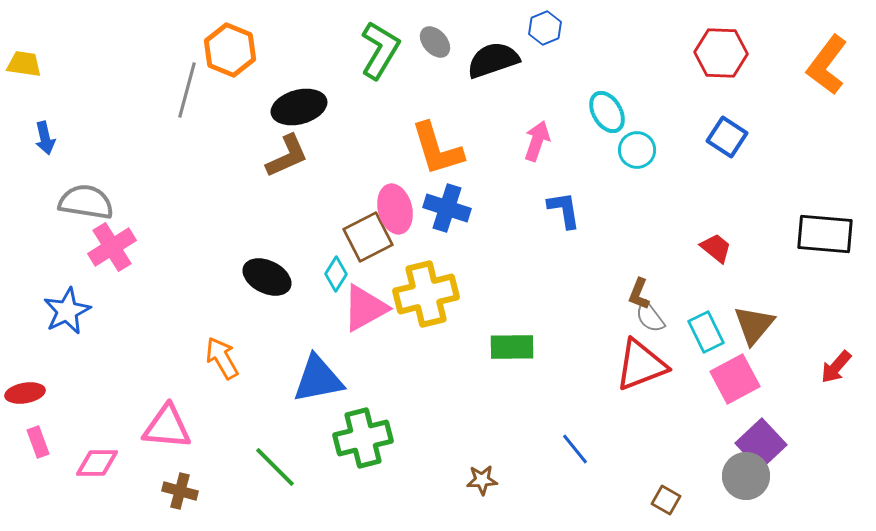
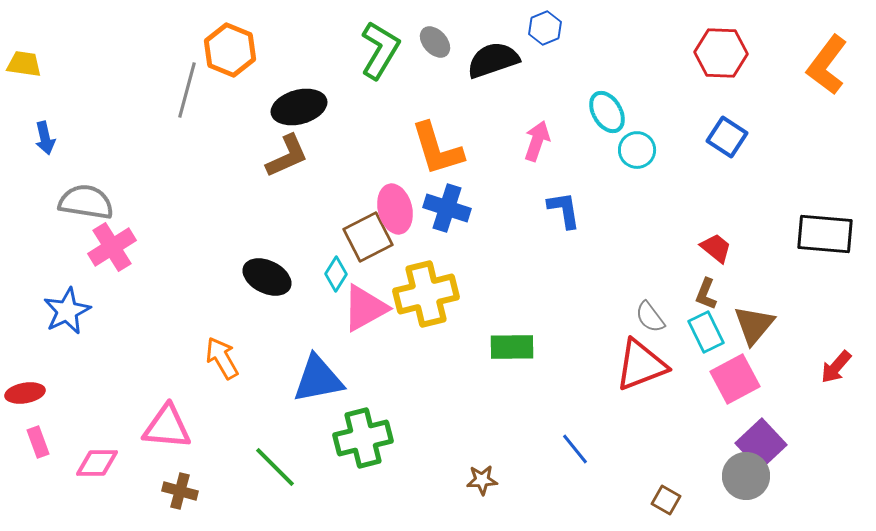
brown L-shape at (639, 294): moved 67 px right
